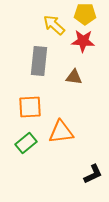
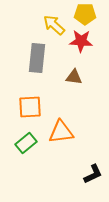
red star: moved 2 px left
gray rectangle: moved 2 px left, 3 px up
